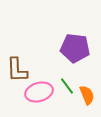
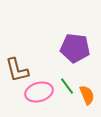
brown L-shape: rotated 12 degrees counterclockwise
